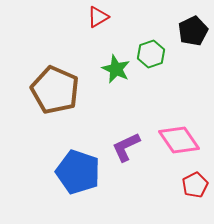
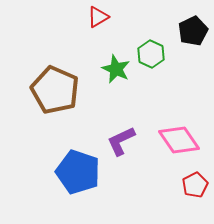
green hexagon: rotated 16 degrees counterclockwise
purple L-shape: moved 5 px left, 6 px up
